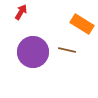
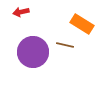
red arrow: rotated 133 degrees counterclockwise
brown line: moved 2 px left, 5 px up
